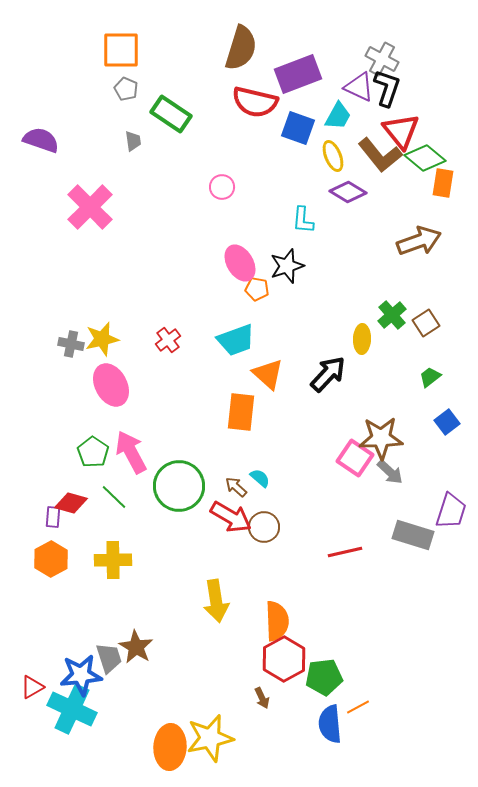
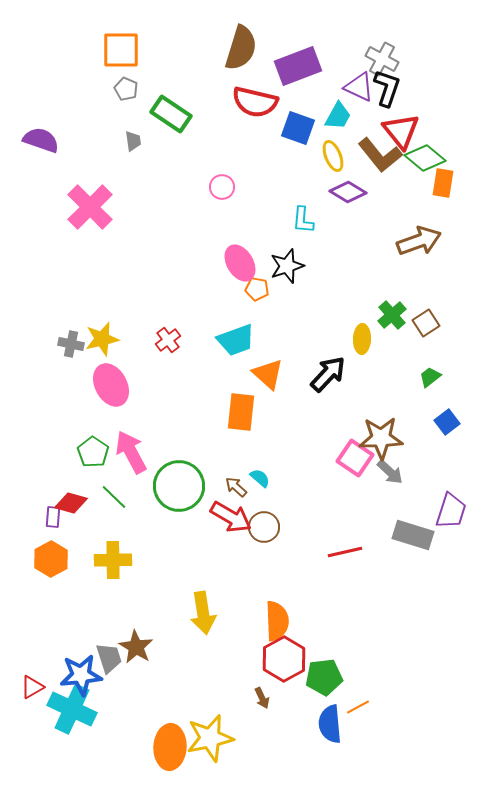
purple rectangle at (298, 74): moved 8 px up
yellow arrow at (216, 601): moved 13 px left, 12 px down
